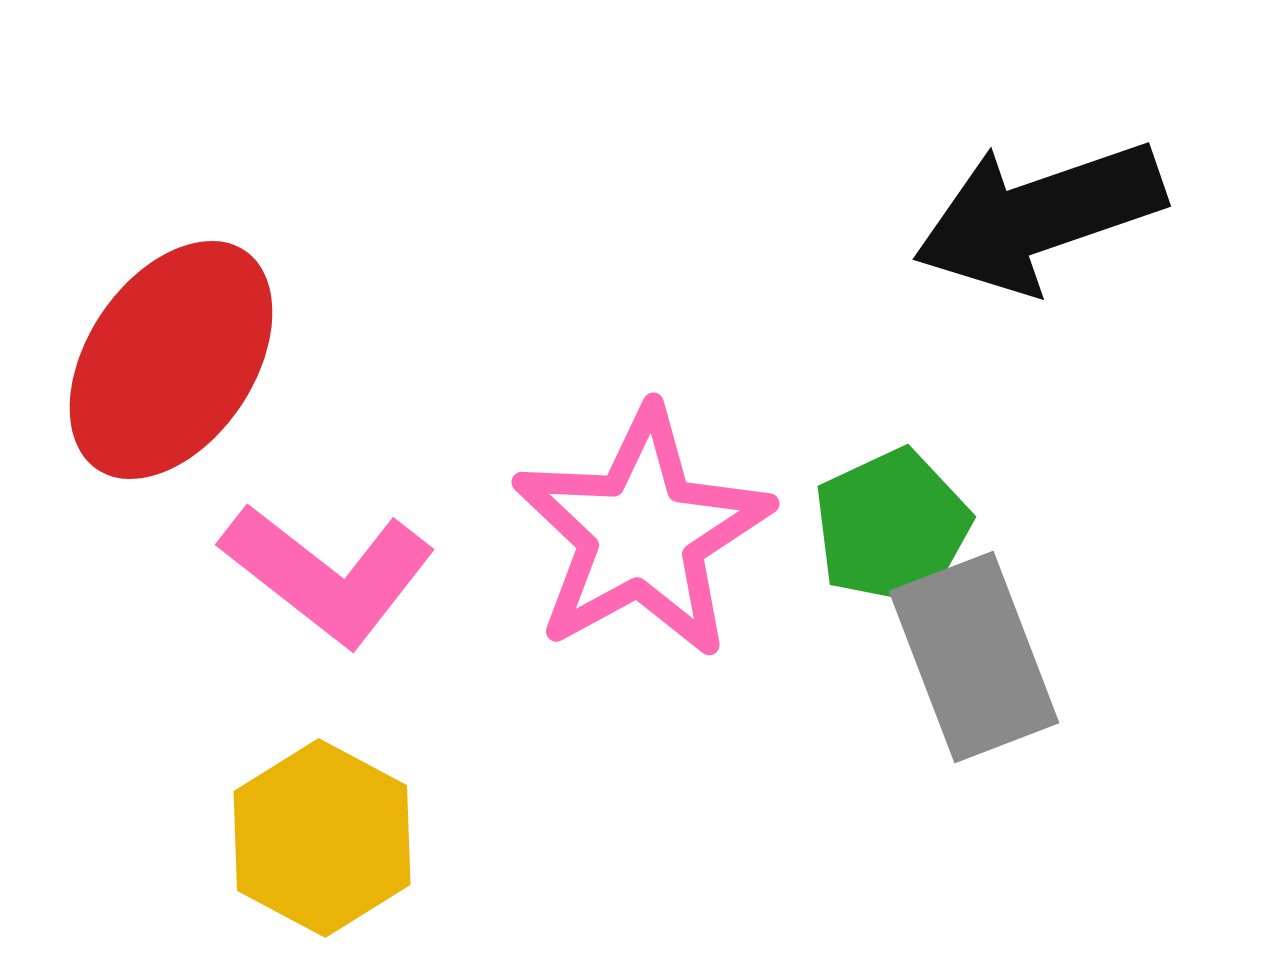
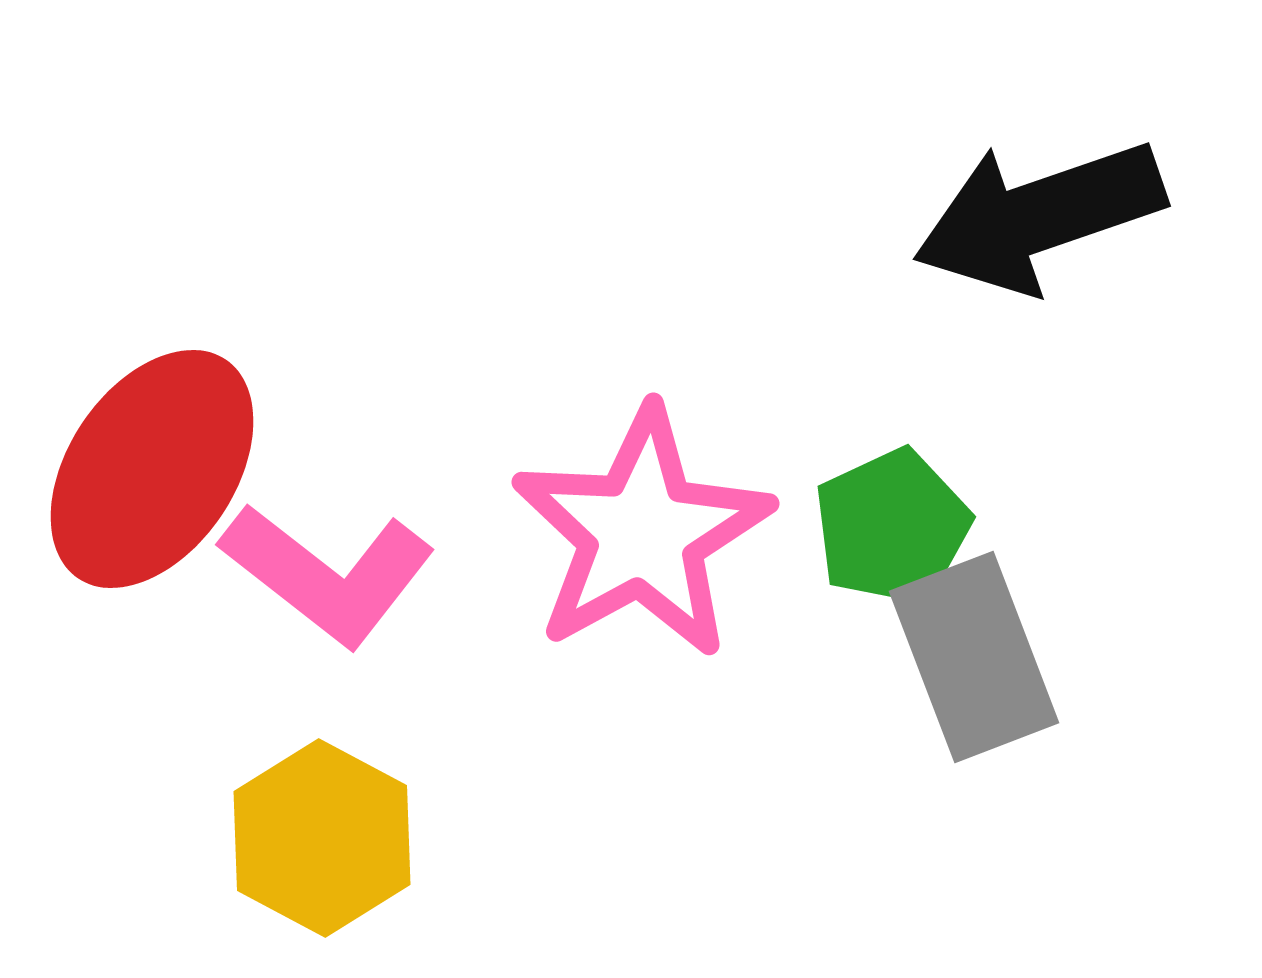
red ellipse: moved 19 px left, 109 px down
